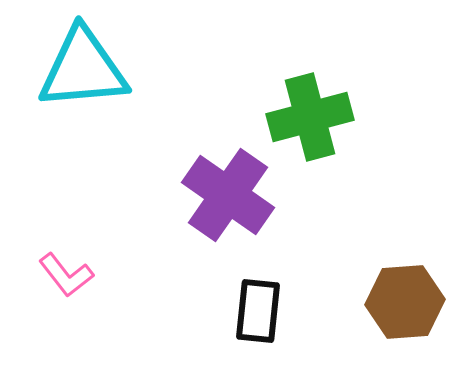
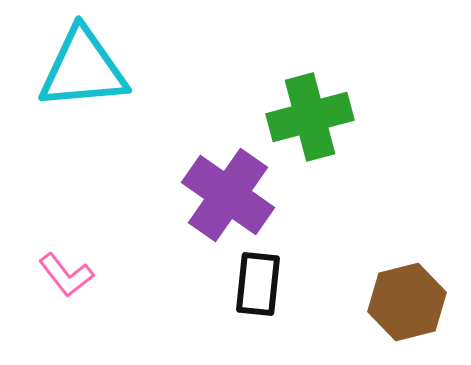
brown hexagon: moved 2 px right; rotated 10 degrees counterclockwise
black rectangle: moved 27 px up
